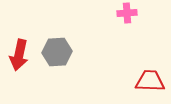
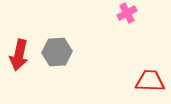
pink cross: rotated 24 degrees counterclockwise
